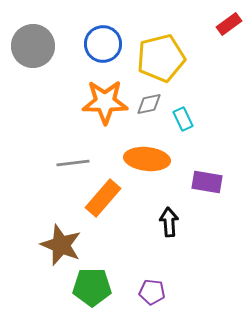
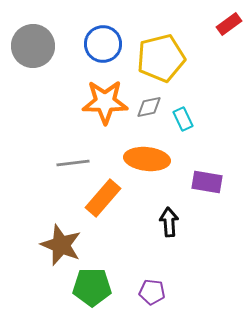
gray diamond: moved 3 px down
